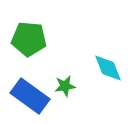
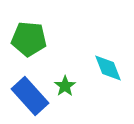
green star: rotated 25 degrees counterclockwise
blue rectangle: rotated 12 degrees clockwise
